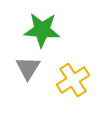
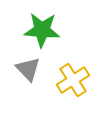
gray triangle: moved 1 px down; rotated 16 degrees counterclockwise
